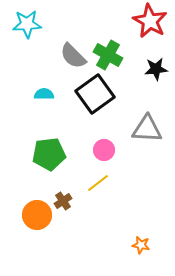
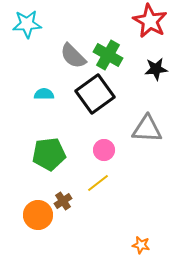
orange circle: moved 1 px right
